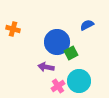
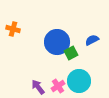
blue semicircle: moved 5 px right, 15 px down
purple arrow: moved 8 px left, 20 px down; rotated 42 degrees clockwise
